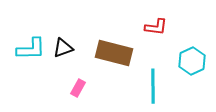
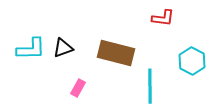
red L-shape: moved 7 px right, 9 px up
brown rectangle: moved 2 px right
cyan hexagon: rotated 8 degrees counterclockwise
cyan line: moved 3 px left
